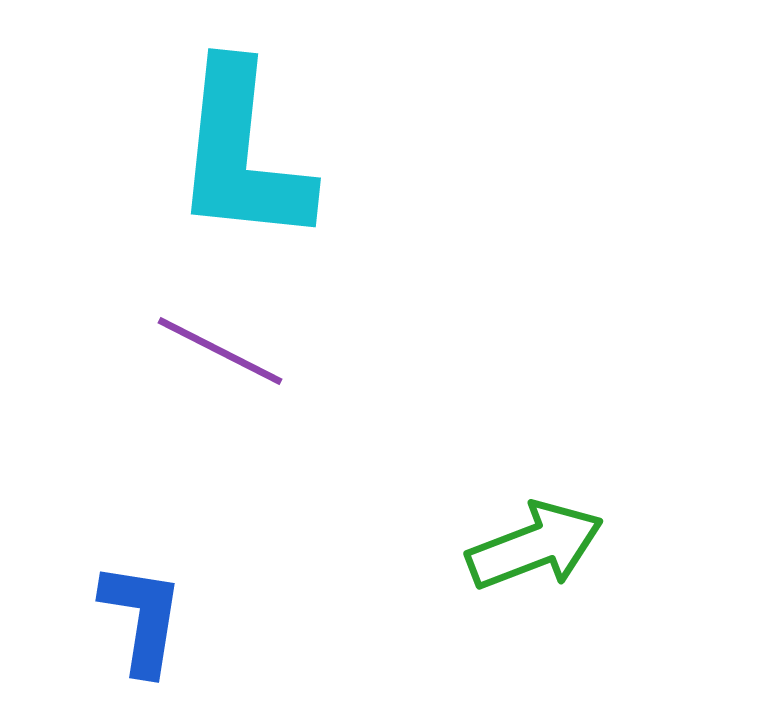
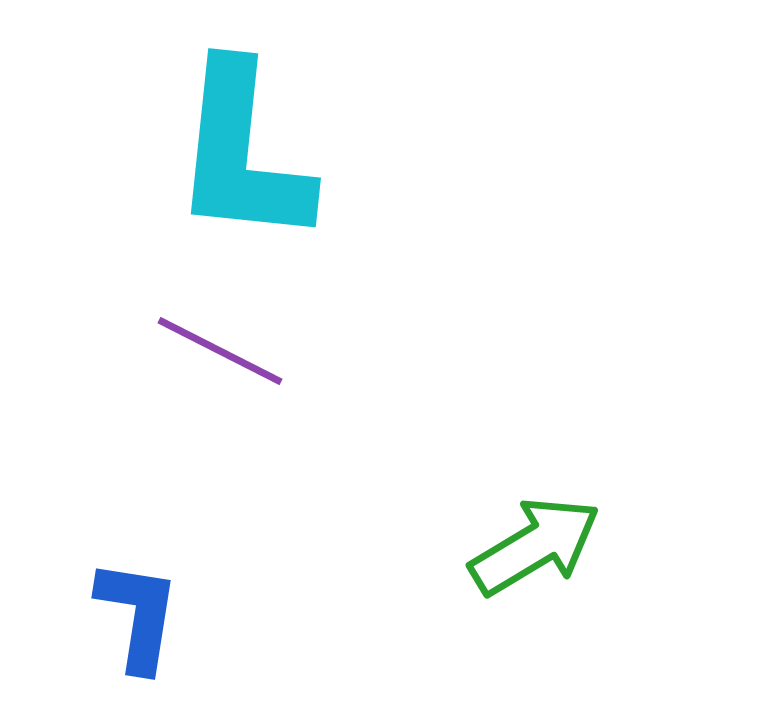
green arrow: rotated 10 degrees counterclockwise
blue L-shape: moved 4 px left, 3 px up
